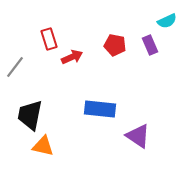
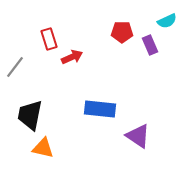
red pentagon: moved 7 px right, 13 px up; rotated 10 degrees counterclockwise
orange triangle: moved 2 px down
